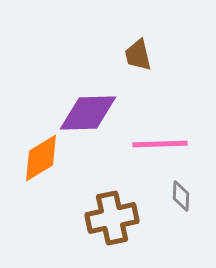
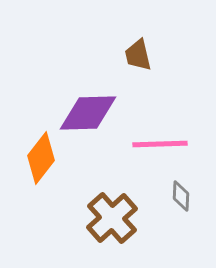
orange diamond: rotated 21 degrees counterclockwise
brown cross: rotated 30 degrees counterclockwise
